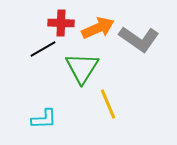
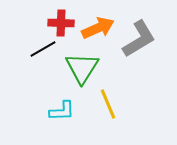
gray L-shape: rotated 66 degrees counterclockwise
cyan L-shape: moved 18 px right, 8 px up
